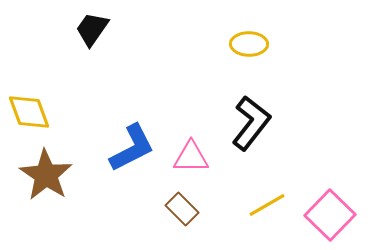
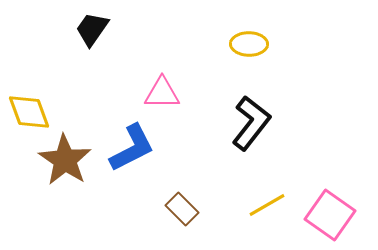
pink triangle: moved 29 px left, 64 px up
brown star: moved 19 px right, 15 px up
pink square: rotated 9 degrees counterclockwise
